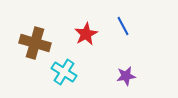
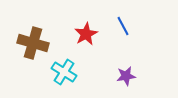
brown cross: moved 2 px left
